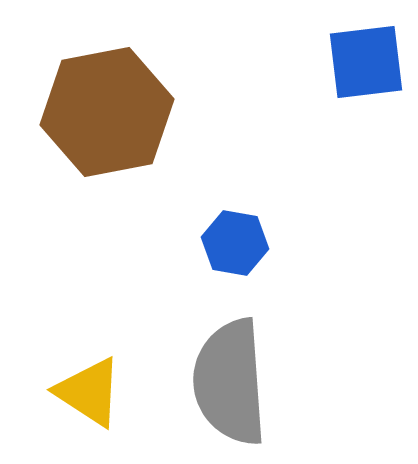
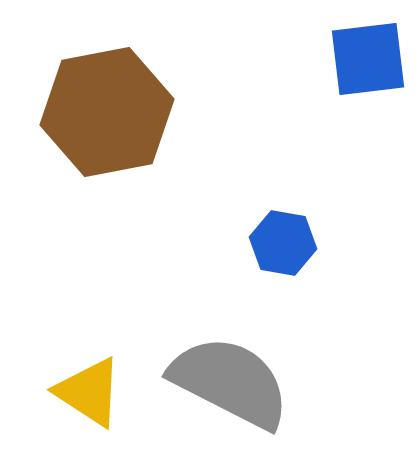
blue square: moved 2 px right, 3 px up
blue hexagon: moved 48 px right
gray semicircle: rotated 121 degrees clockwise
